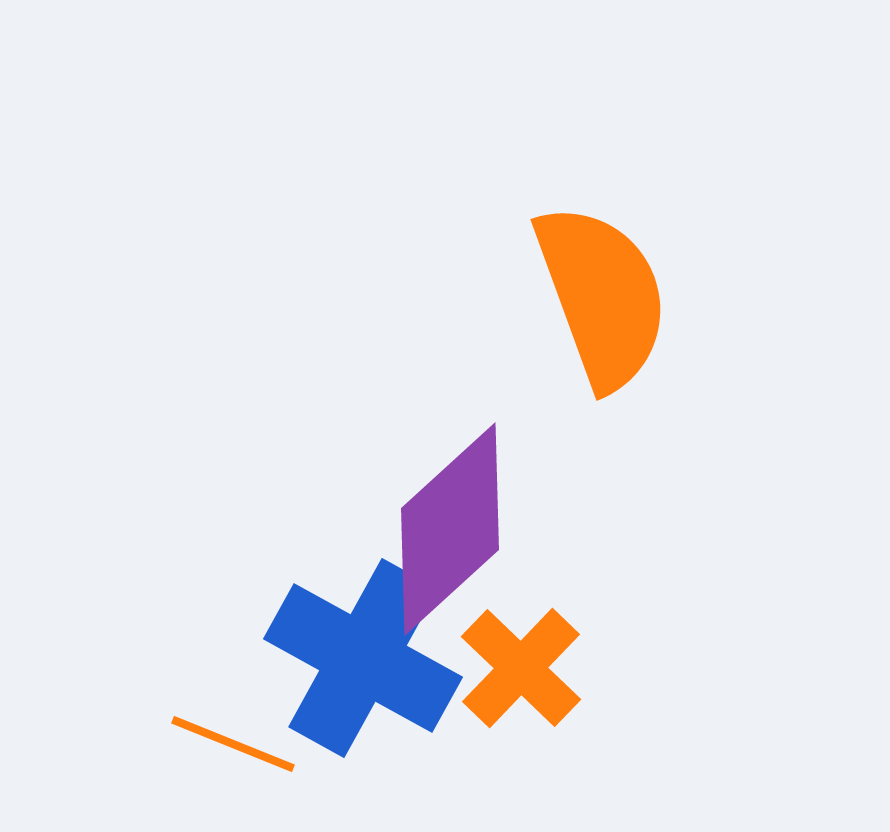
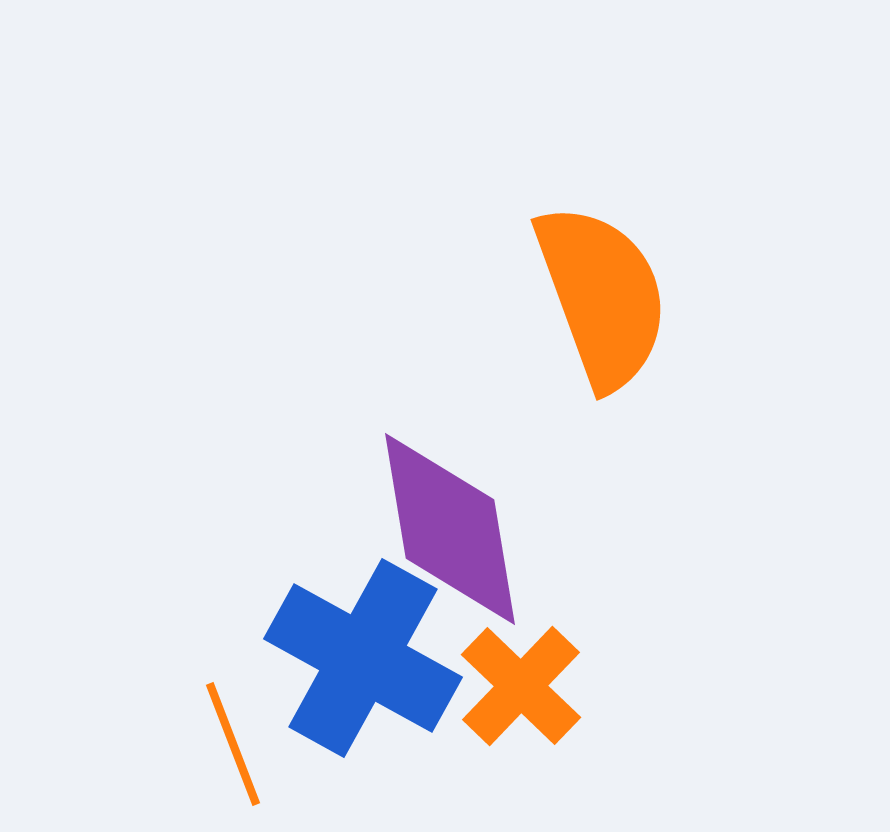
purple diamond: rotated 57 degrees counterclockwise
orange cross: moved 18 px down
orange line: rotated 47 degrees clockwise
